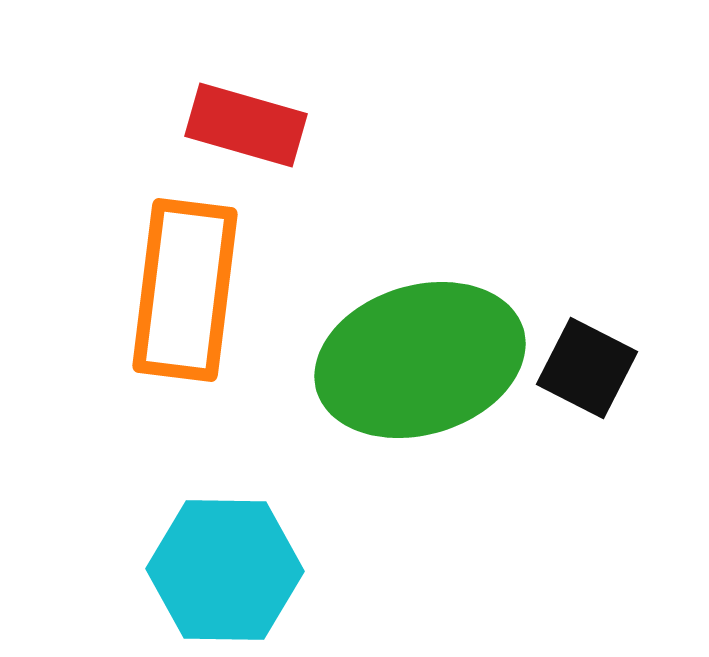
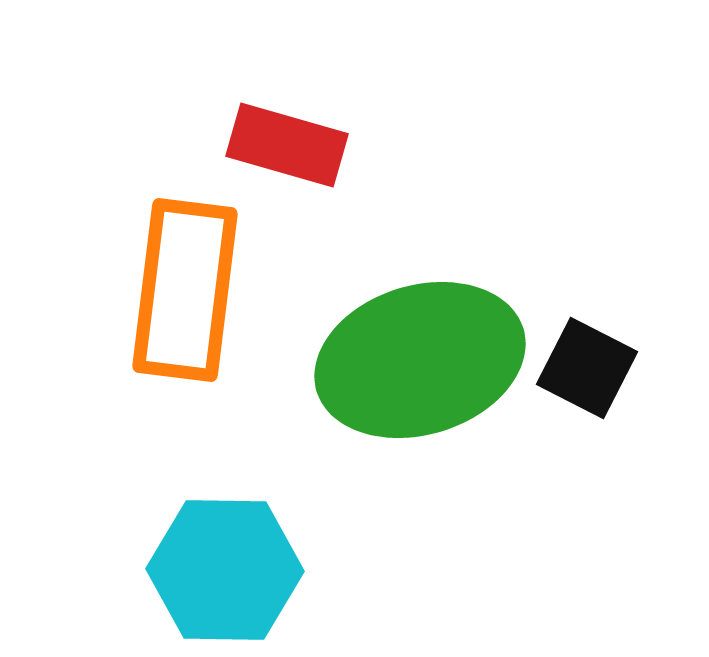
red rectangle: moved 41 px right, 20 px down
